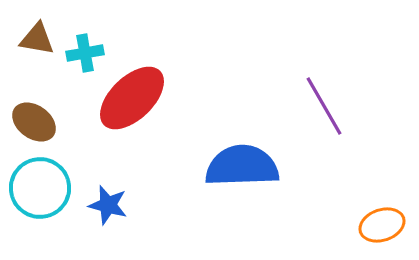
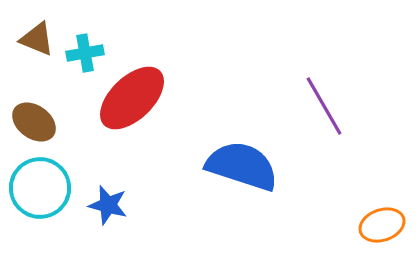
brown triangle: rotated 12 degrees clockwise
blue semicircle: rotated 20 degrees clockwise
